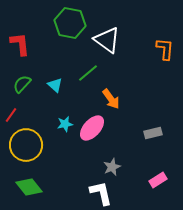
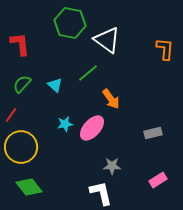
yellow circle: moved 5 px left, 2 px down
gray star: moved 1 px up; rotated 24 degrees clockwise
